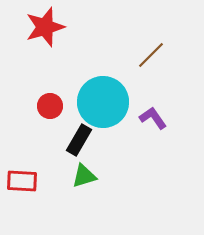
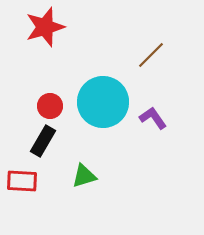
black rectangle: moved 36 px left, 1 px down
